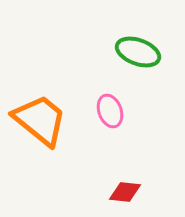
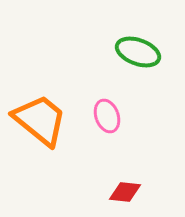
pink ellipse: moved 3 px left, 5 px down
